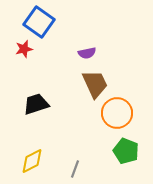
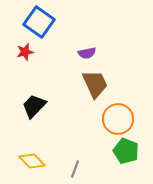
red star: moved 1 px right, 3 px down
black trapezoid: moved 2 px left, 2 px down; rotated 28 degrees counterclockwise
orange circle: moved 1 px right, 6 px down
yellow diamond: rotated 72 degrees clockwise
